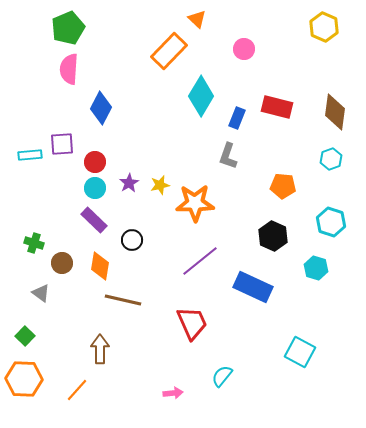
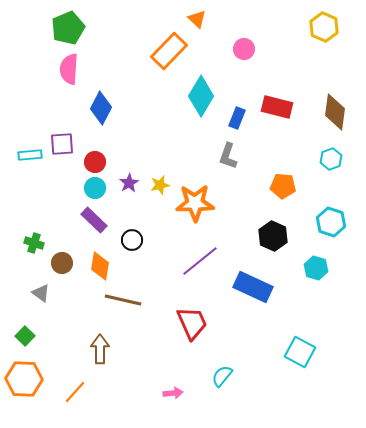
orange line at (77, 390): moved 2 px left, 2 px down
